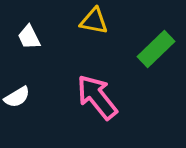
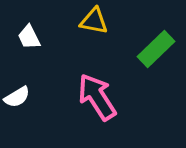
pink arrow: rotated 6 degrees clockwise
